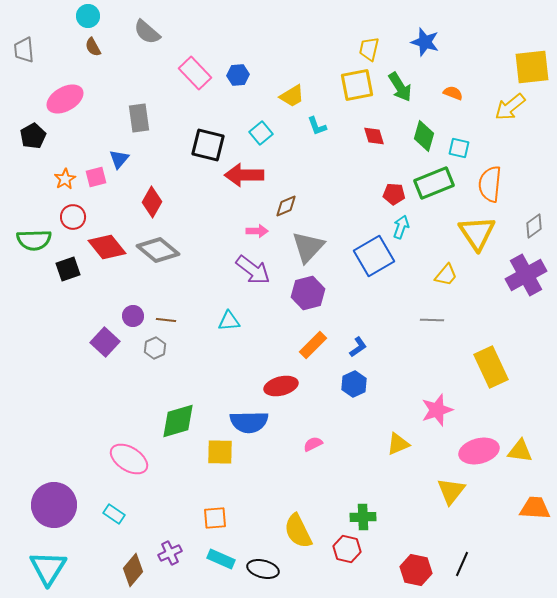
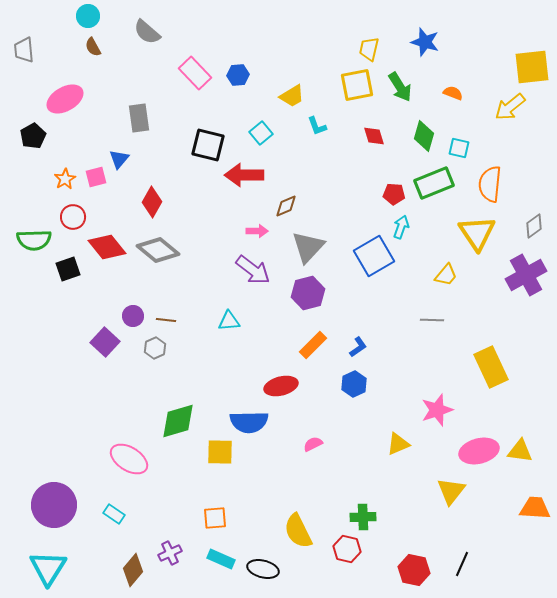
red hexagon at (416, 570): moved 2 px left
